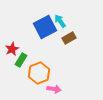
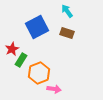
cyan arrow: moved 7 px right, 10 px up
blue square: moved 8 px left
brown rectangle: moved 2 px left, 5 px up; rotated 48 degrees clockwise
